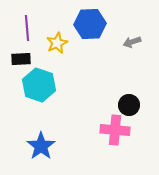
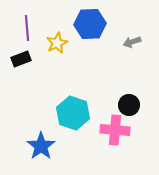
black rectangle: rotated 18 degrees counterclockwise
cyan hexagon: moved 34 px right, 28 px down
